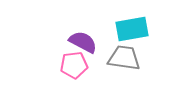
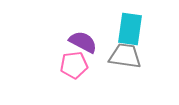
cyan rectangle: moved 2 px left; rotated 72 degrees counterclockwise
gray trapezoid: moved 1 px right, 2 px up
